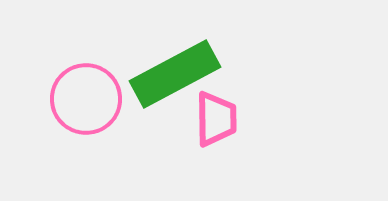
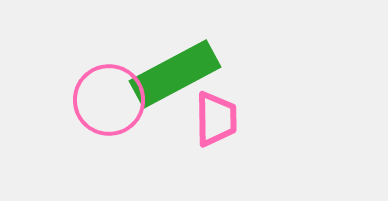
pink circle: moved 23 px right, 1 px down
